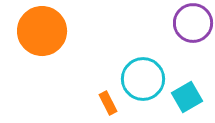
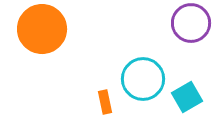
purple circle: moved 2 px left
orange circle: moved 2 px up
orange rectangle: moved 3 px left, 1 px up; rotated 15 degrees clockwise
